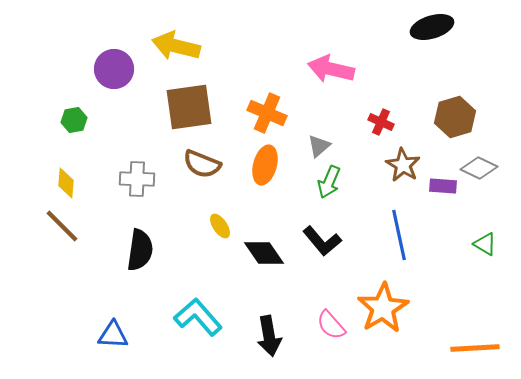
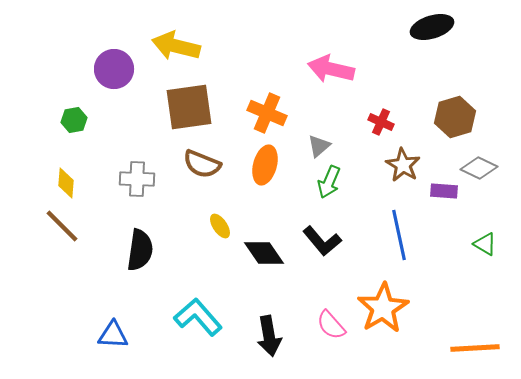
purple rectangle: moved 1 px right, 5 px down
